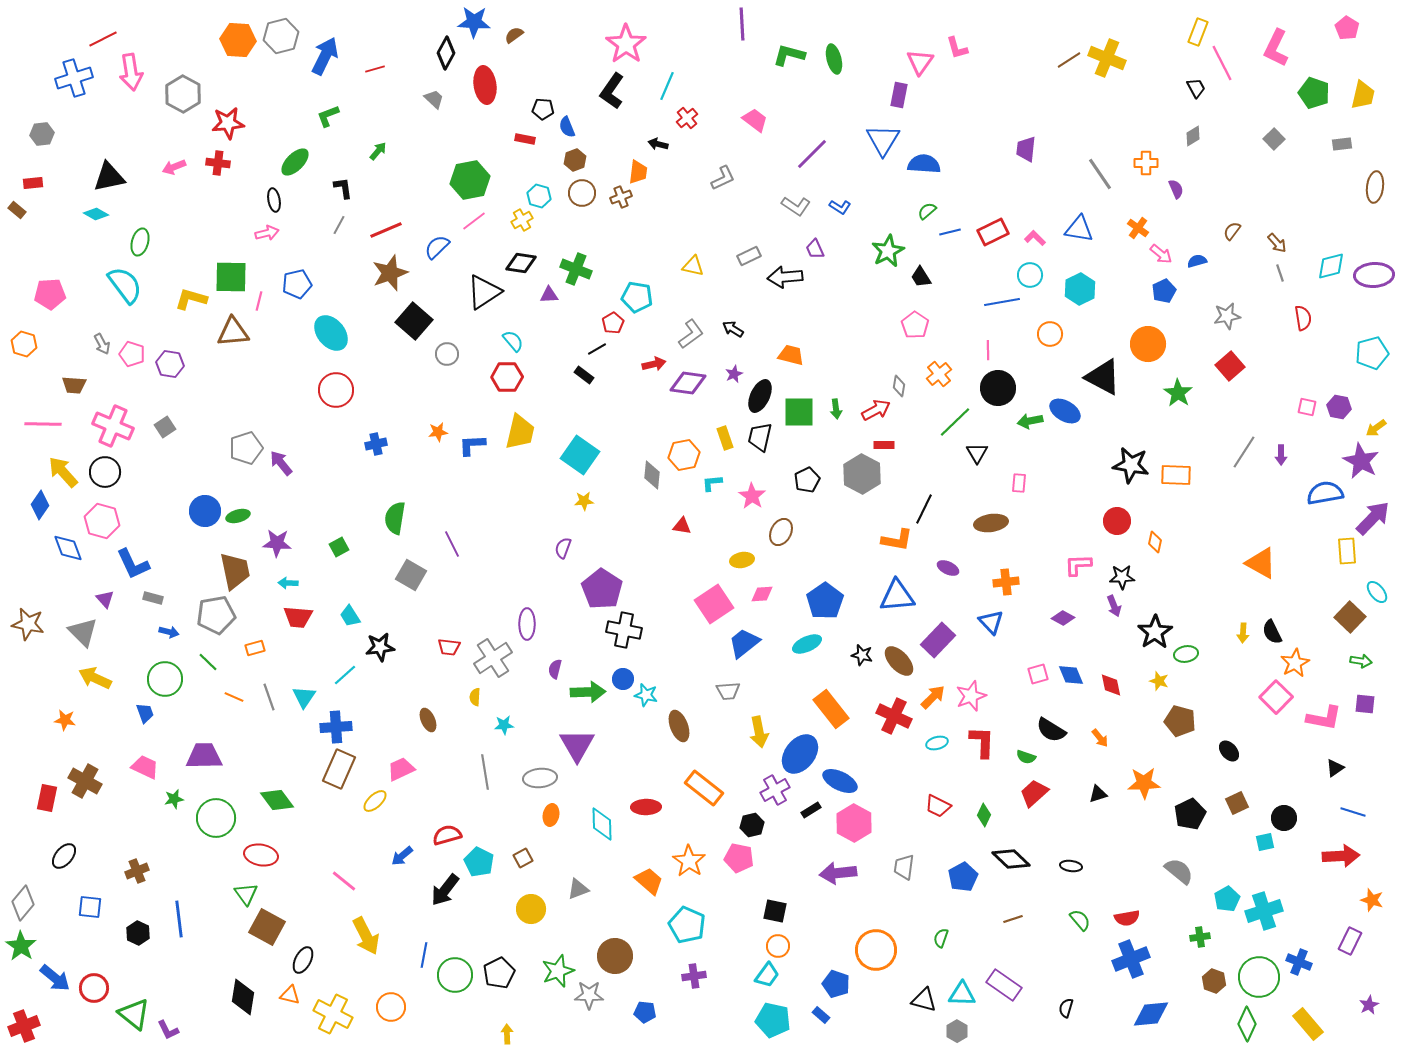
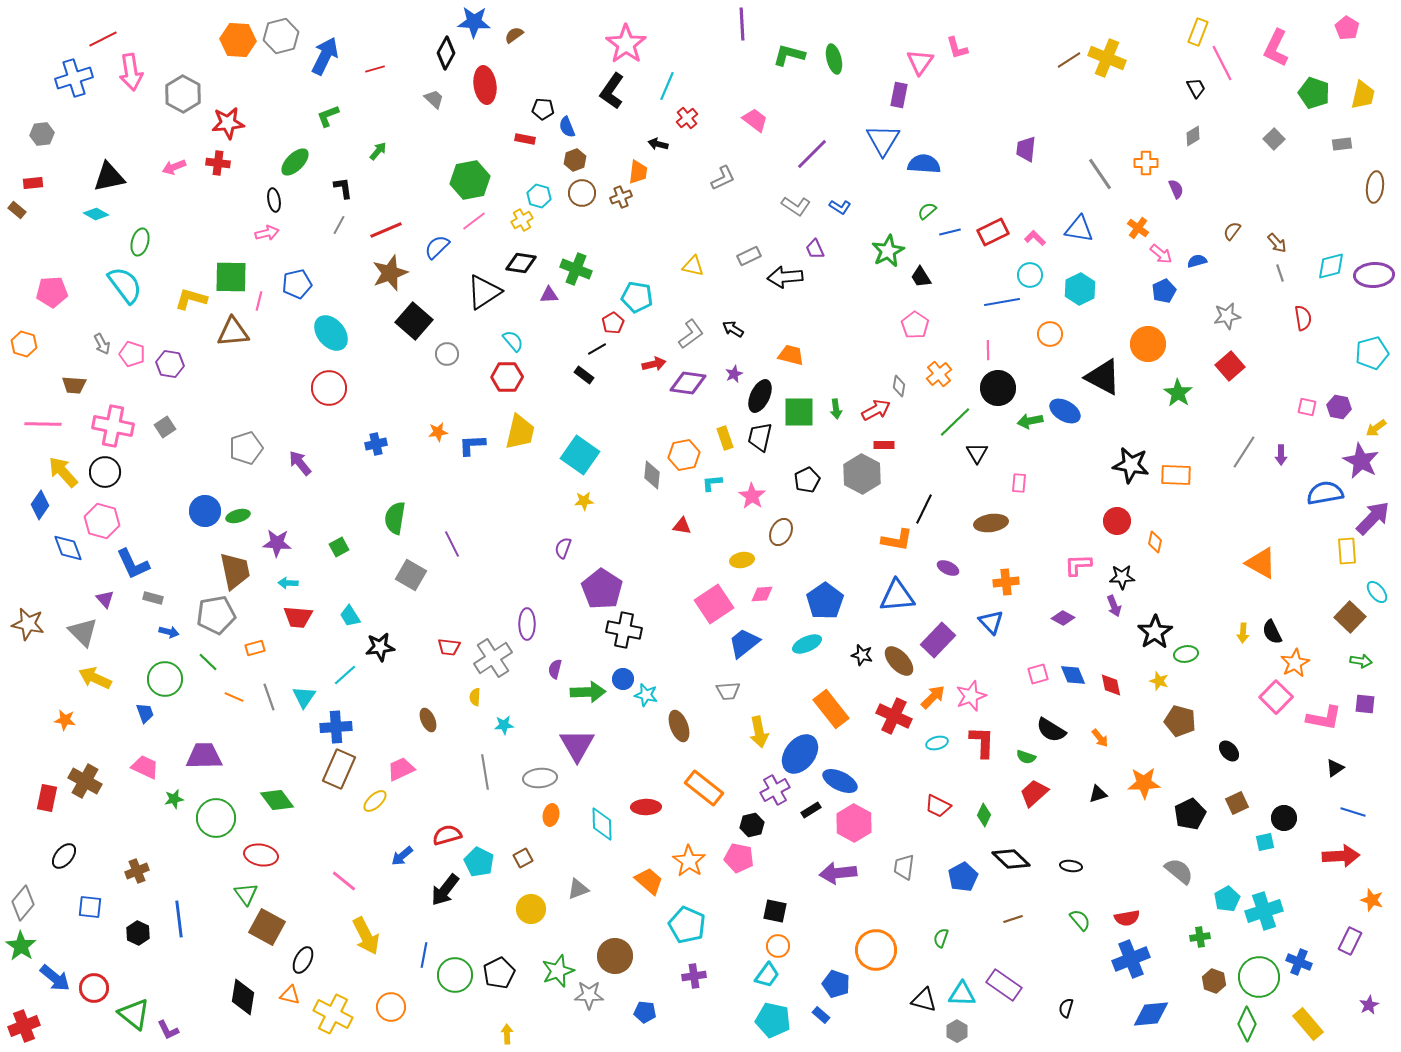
pink pentagon at (50, 294): moved 2 px right, 2 px up
red circle at (336, 390): moved 7 px left, 2 px up
pink cross at (113, 426): rotated 12 degrees counterclockwise
purple arrow at (281, 463): moved 19 px right
blue diamond at (1071, 675): moved 2 px right
